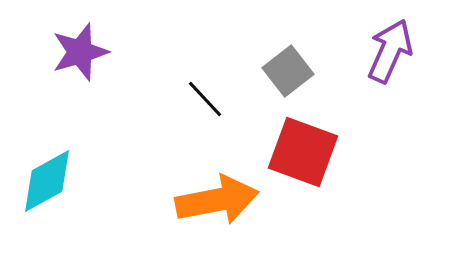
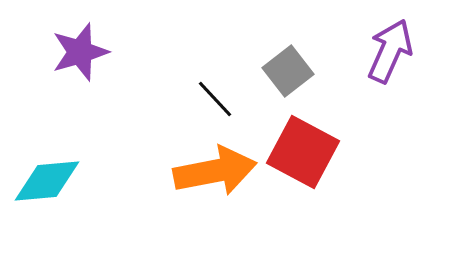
black line: moved 10 px right
red square: rotated 8 degrees clockwise
cyan diamond: rotated 24 degrees clockwise
orange arrow: moved 2 px left, 29 px up
